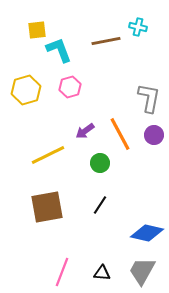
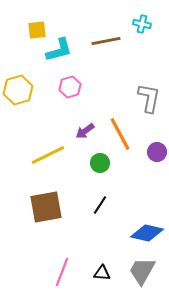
cyan cross: moved 4 px right, 3 px up
cyan L-shape: rotated 96 degrees clockwise
yellow hexagon: moved 8 px left
purple circle: moved 3 px right, 17 px down
brown square: moved 1 px left
